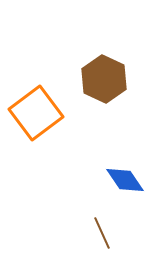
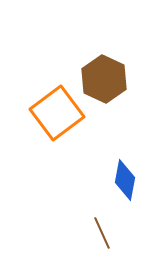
orange square: moved 21 px right
blue diamond: rotated 45 degrees clockwise
